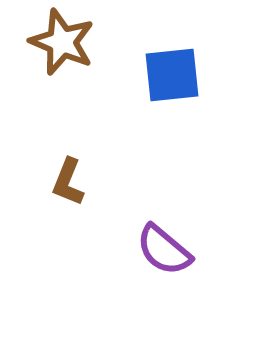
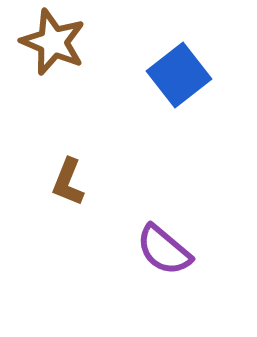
brown star: moved 9 px left
blue square: moved 7 px right; rotated 32 degrees counterclockwise
